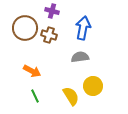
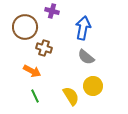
brown circle: moved 1 px up
brown cross: moved 5 px left, 13 px down
gray semicircle: moved 6 px right; rotated 132 degrees counterclockwise
